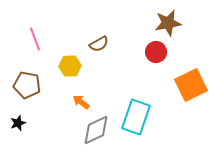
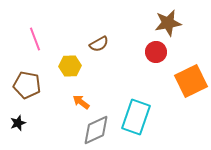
orange square: moved 4 px up
